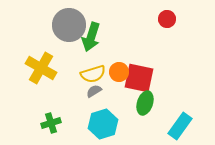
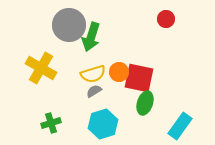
red circle: moved 1 px left
